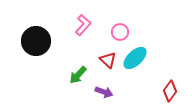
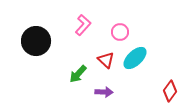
red triangle: moved 2 px left
green arrow: moved 1 px up
purple arrow: rotated 18 degrees counterclockwise
